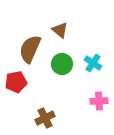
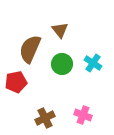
brown triangle: rotated 12 degrees clockwise
pink cross: moved 16 px left, 14 px down; rotated 24 degrees clockwise
